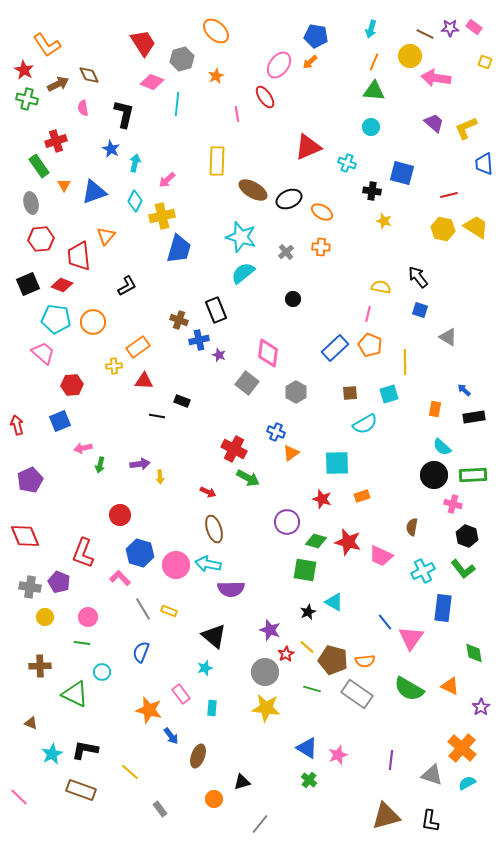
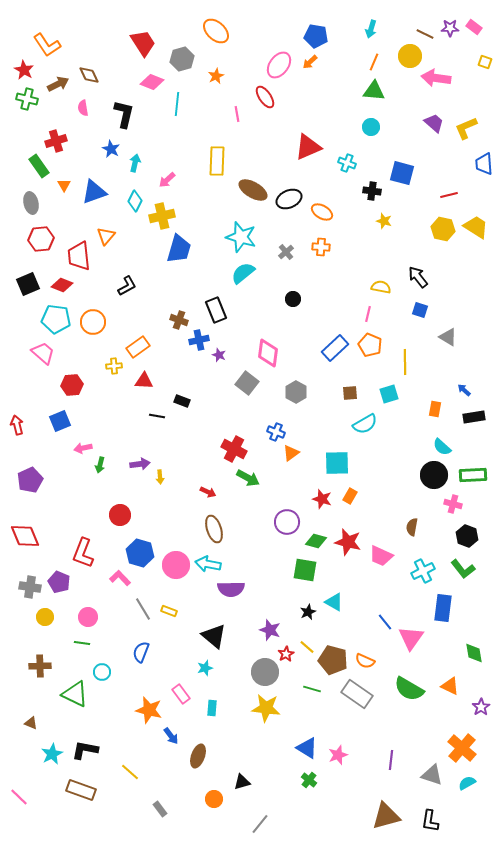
orange rectangle at (362, 496): moved 12 px left; rotated 42 degrees counterclockwise
orange semicircle at (365, 661): rotated 30 degrees clockwise
